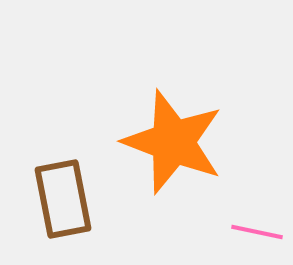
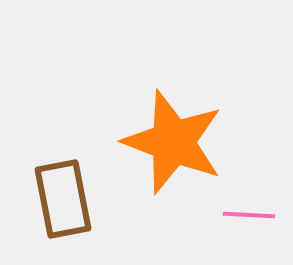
pink line: moved 8 px left, 17 px up; rotated 9 degrees counterclockwise
